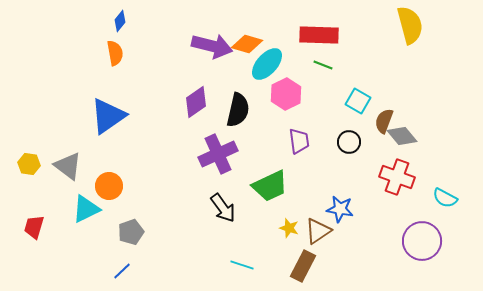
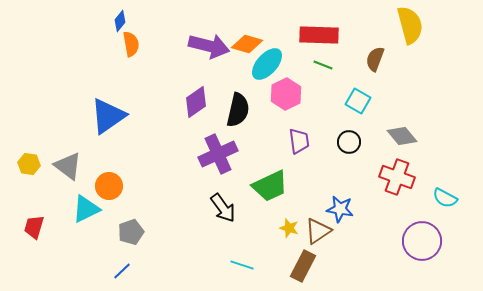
purple arrow: moved 3 px left
orange semicircle: moved 16 px right, 9 px up
brown semicircle: moved 9 px left, 62 px up
